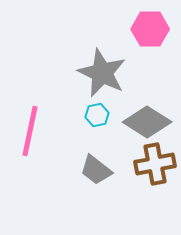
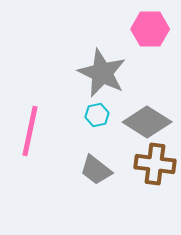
brown cross: rotated 18 degrees clockwise
